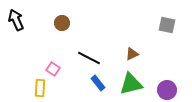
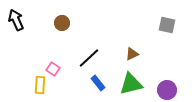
black line: rotated 70 degrees counterclockwise
yellow rectangle: moved 3 px up
